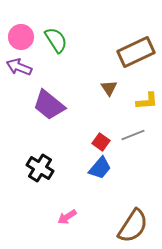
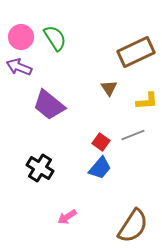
green semicircle: moved 1 px left, 2 px up
